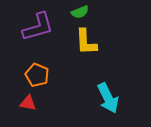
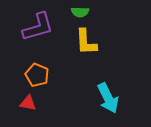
green semicircle: rotated 24 degrees clockwise
